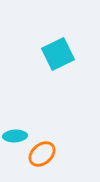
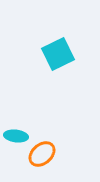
cyan ellipse: moved 1 px right; rotated 10 degrees clockwise
